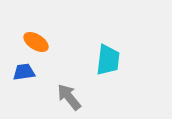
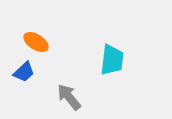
cyan trapezoid: moved 4 px right
blue trapezoid: rotated 145 degrees clockwise
